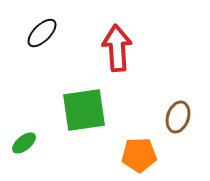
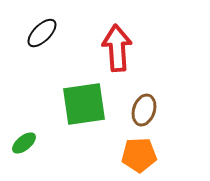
green square: moved 6 px up
brown ellipse: moved 34 px left, 7 px up
